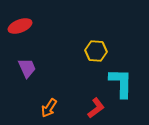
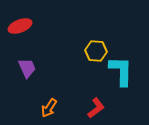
cyan L-shape: moved 12 px up
